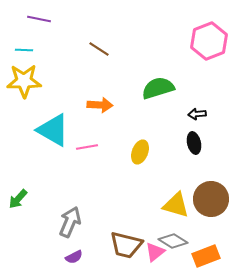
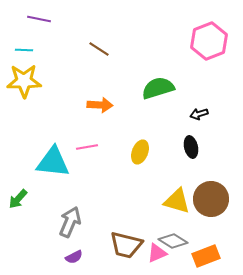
black arrow: moved 2 px right; rotated 12 degrees counterclockwise
cyan triangle: moved 32 px down; rotated 24 degrees counterclockwise
black ellipse: moved 3 px left, 4 px down
yellow triangle: moved 1 px right, 4 px up
pink triangle: moved 2 px right, 1 px down; rotated 15 degrees clockwise
